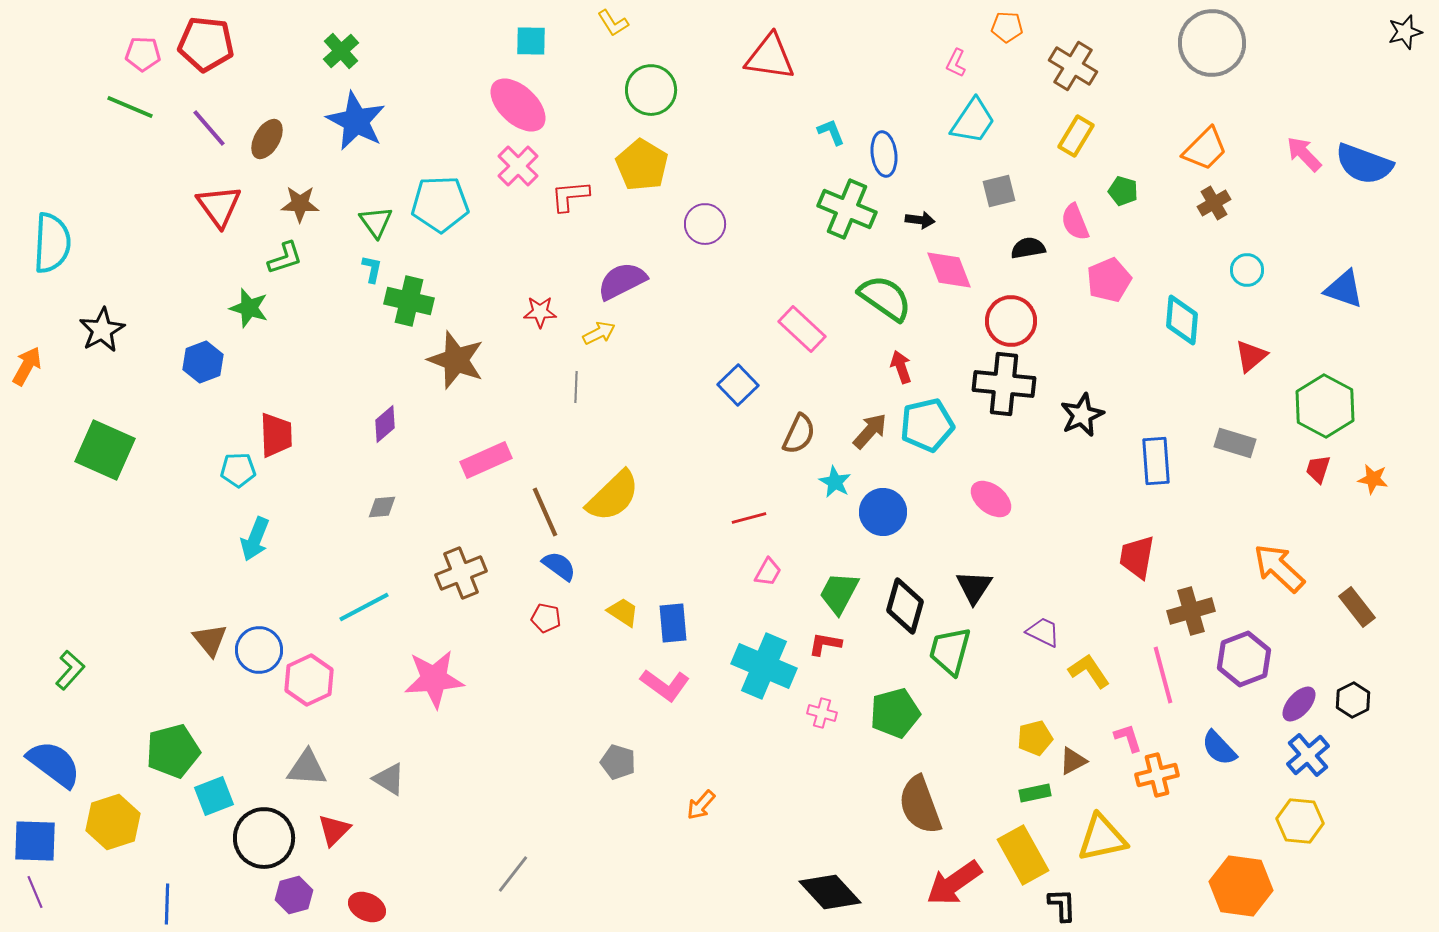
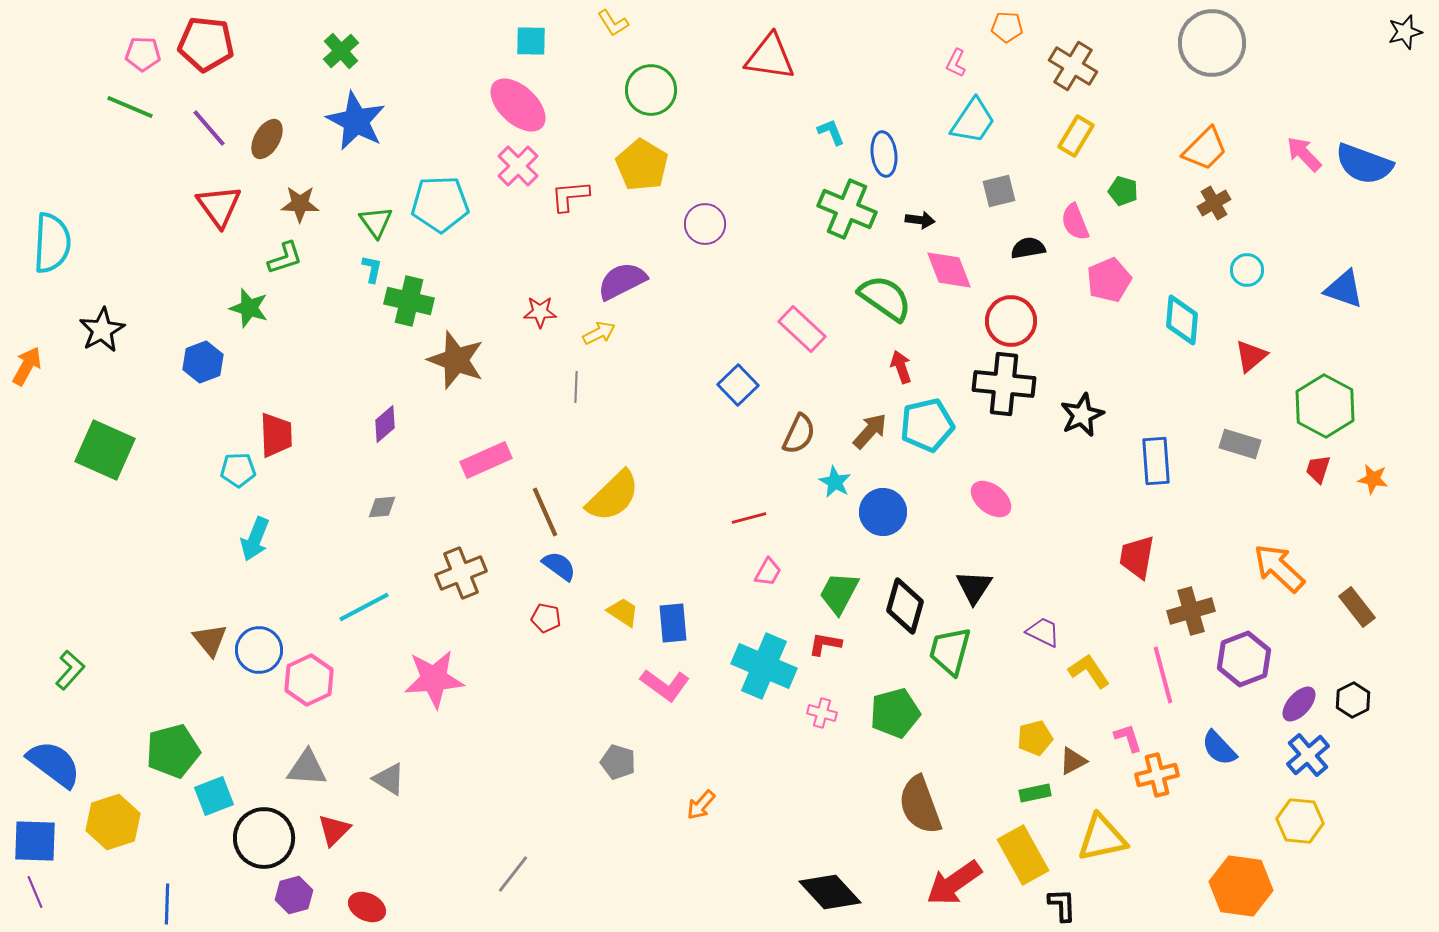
gray rectangle at (1235, 443): moved 5 px right, 1 px down
